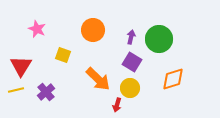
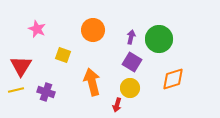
orange arrow: moved 6 px left, 3 px down; rotated 148 degrees counterclockwise
purple cross: rotated 30 degrees counterclockwise
